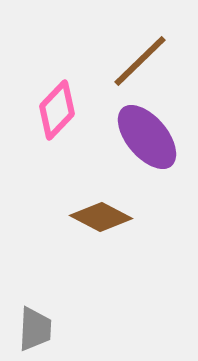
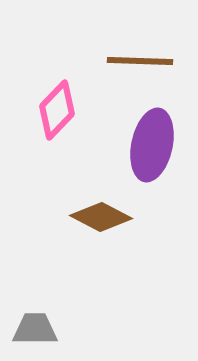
brown line: rotated 46 degrees clockwise
purple ellipse: moved 5 px right, 8 px down; rotated 52 degrees clockwise
gray trapezoid: rotated 93 degrees counterclockwise
